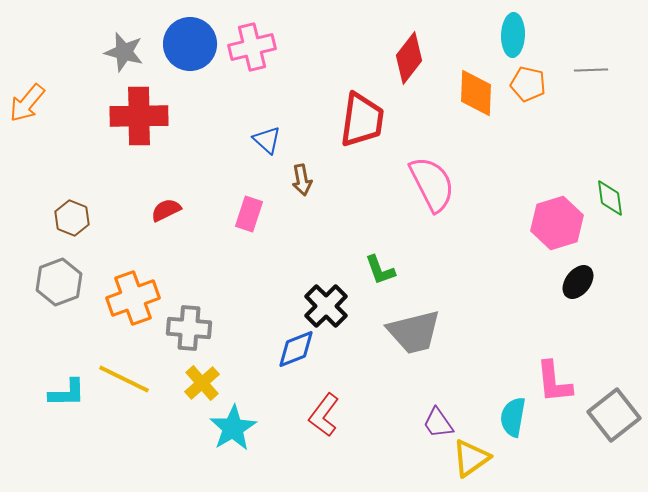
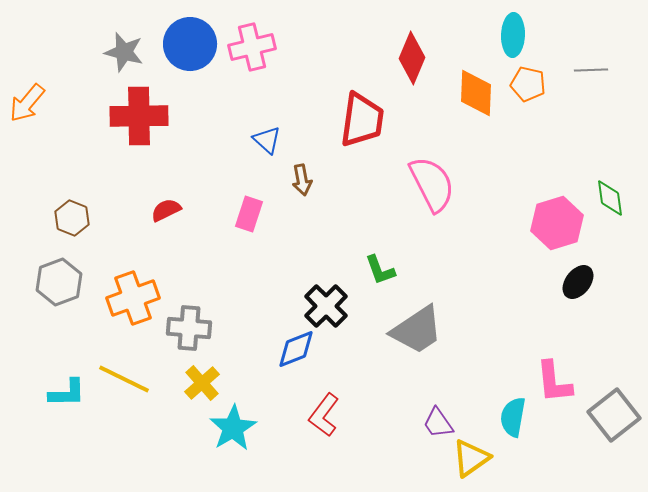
red diamond: moved 3 px right; rotated 15 degrees counterclockwise
gray trapezoid: moved 3 px right, 2 px up; rotated 20 degrees counterclockwise
